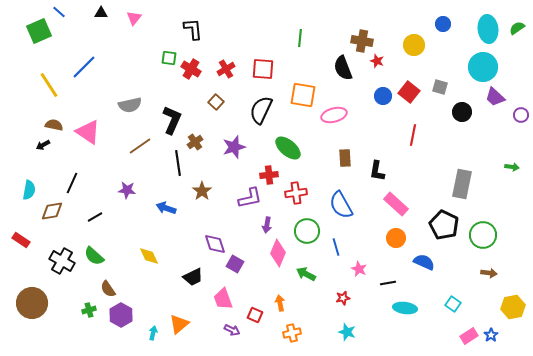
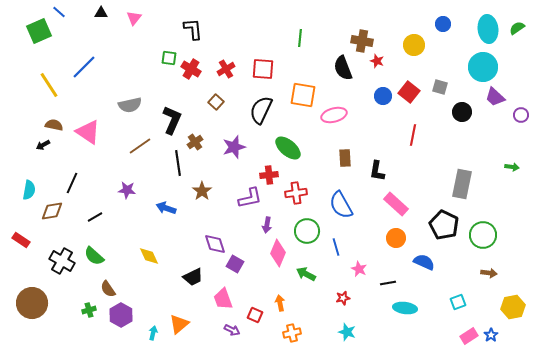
cyan square at (453, 304): moved 5 px right, 2 px up; rotated 35 degrees clockwise
